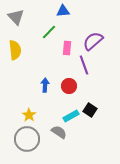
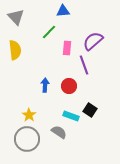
cyan rectangle: rotated 49 degrees clockwise
